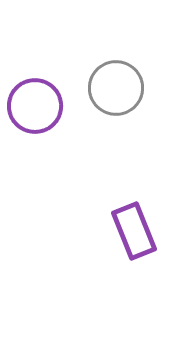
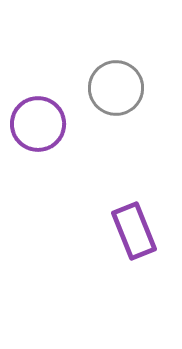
purple circle: moved 3 px right, 18 px down
